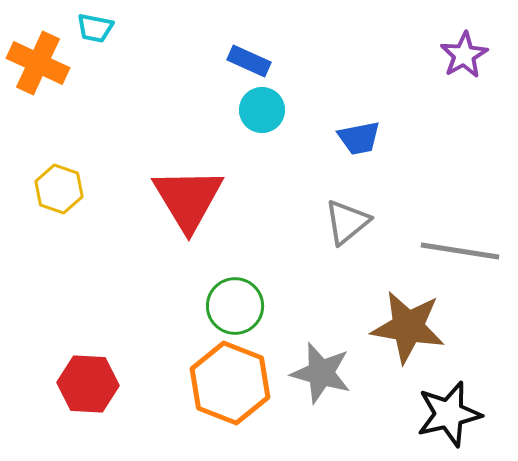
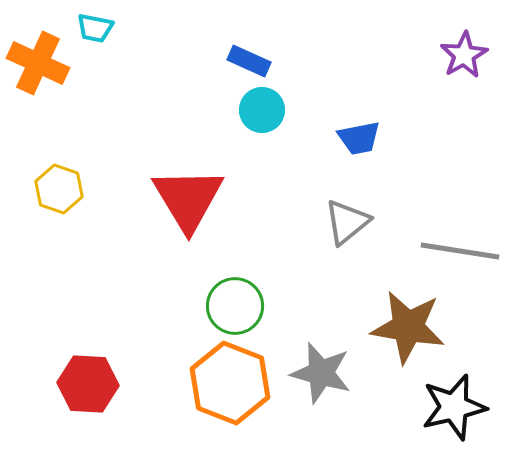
black star: moved 5 px right, 7 px up
